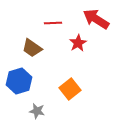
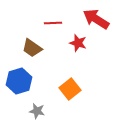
red star: rotated 24 degrees counterclockwise
